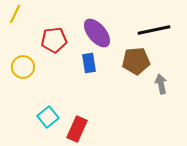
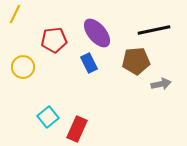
blue rectangle: rotated 18 degrees counterclockwise
gray arrow: rotated 90 degrees clockwise
